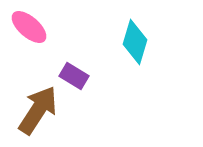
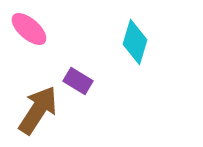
pink ellipse: moved 2 px down
purple rectangle: moved 4 px right, 5 px down
